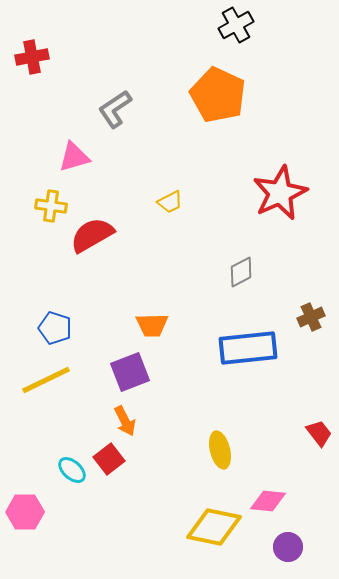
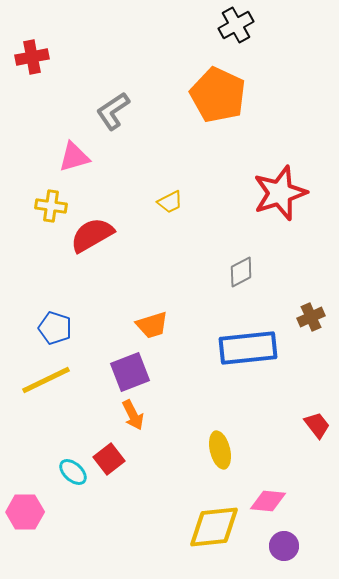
gray L-shape: moved 2 px left, 2 px down
red star: rotated 6 degrees clockwise
orange trapezoid: rotated 16 degrees counterclockwise
orange arrow: moved 8 px right, 6 px up
red trapezoid: moved 2 px left, 8 px up
cyan ellipse: moved 1 px right, 2 px down
yellow diamond: rotated 18 degrees counterclockwise
purple circle: moved 4 px left, 1 px up
